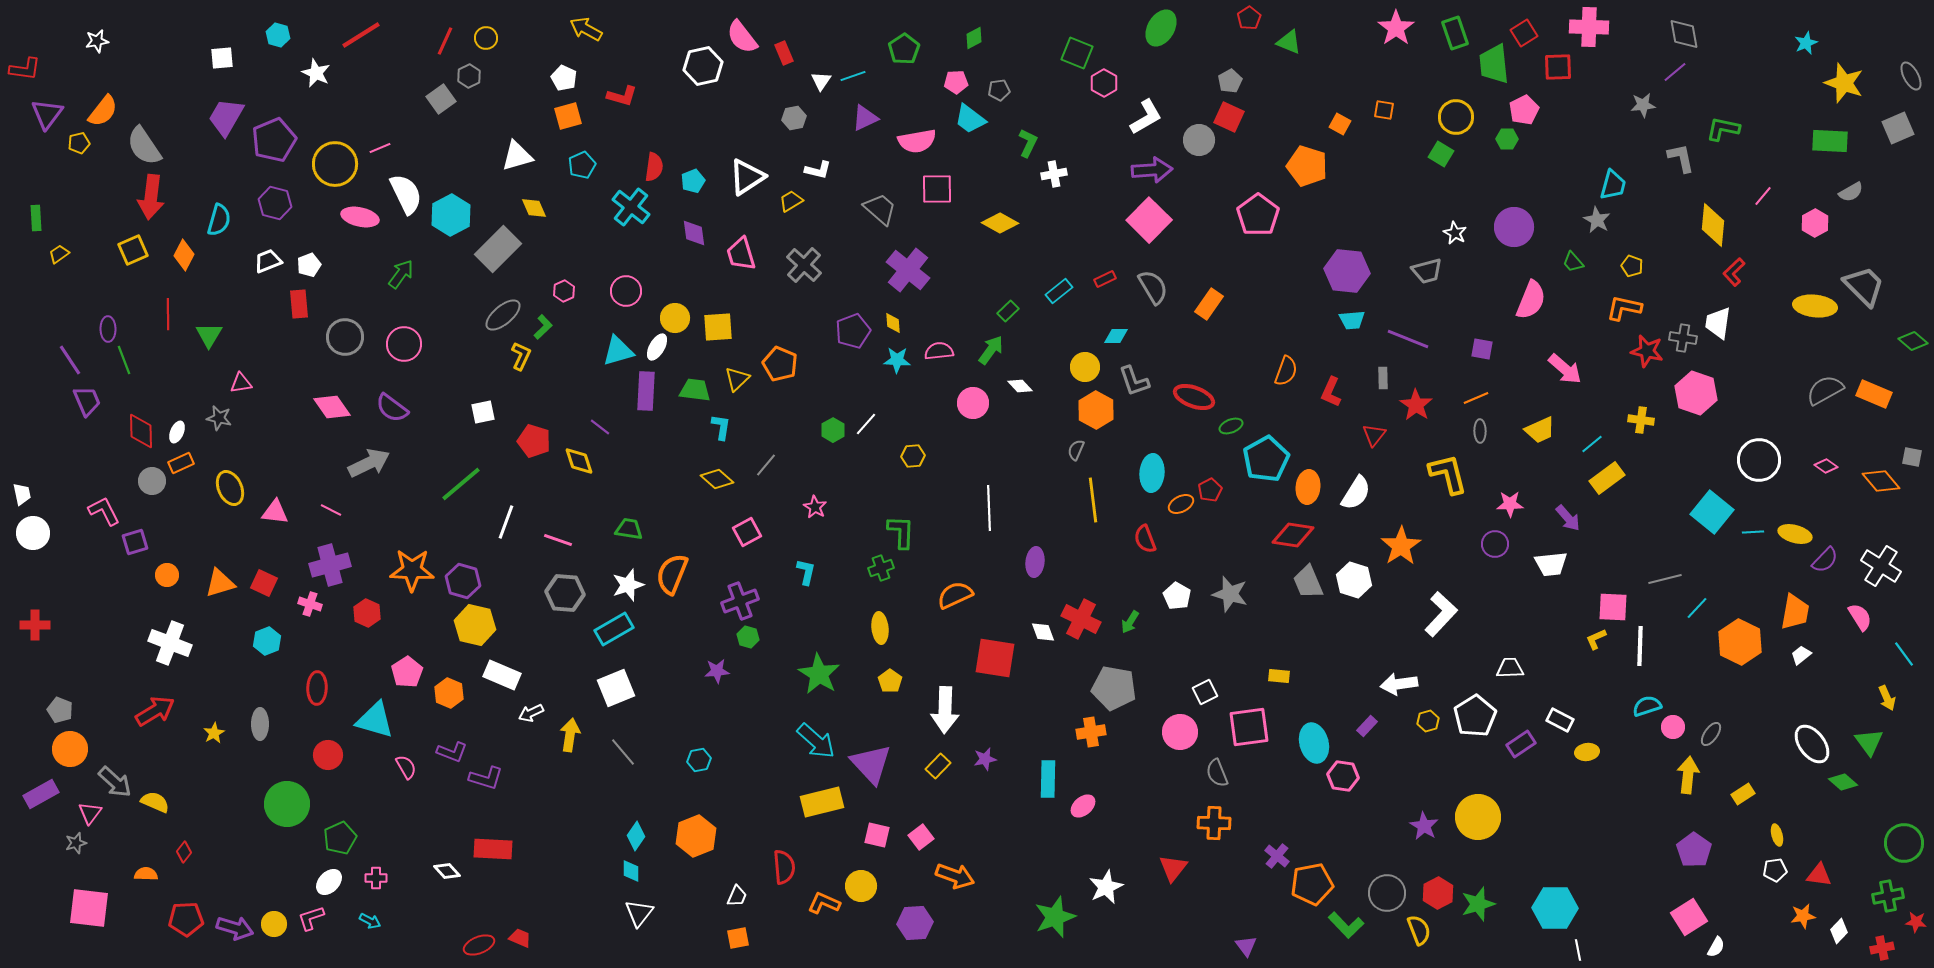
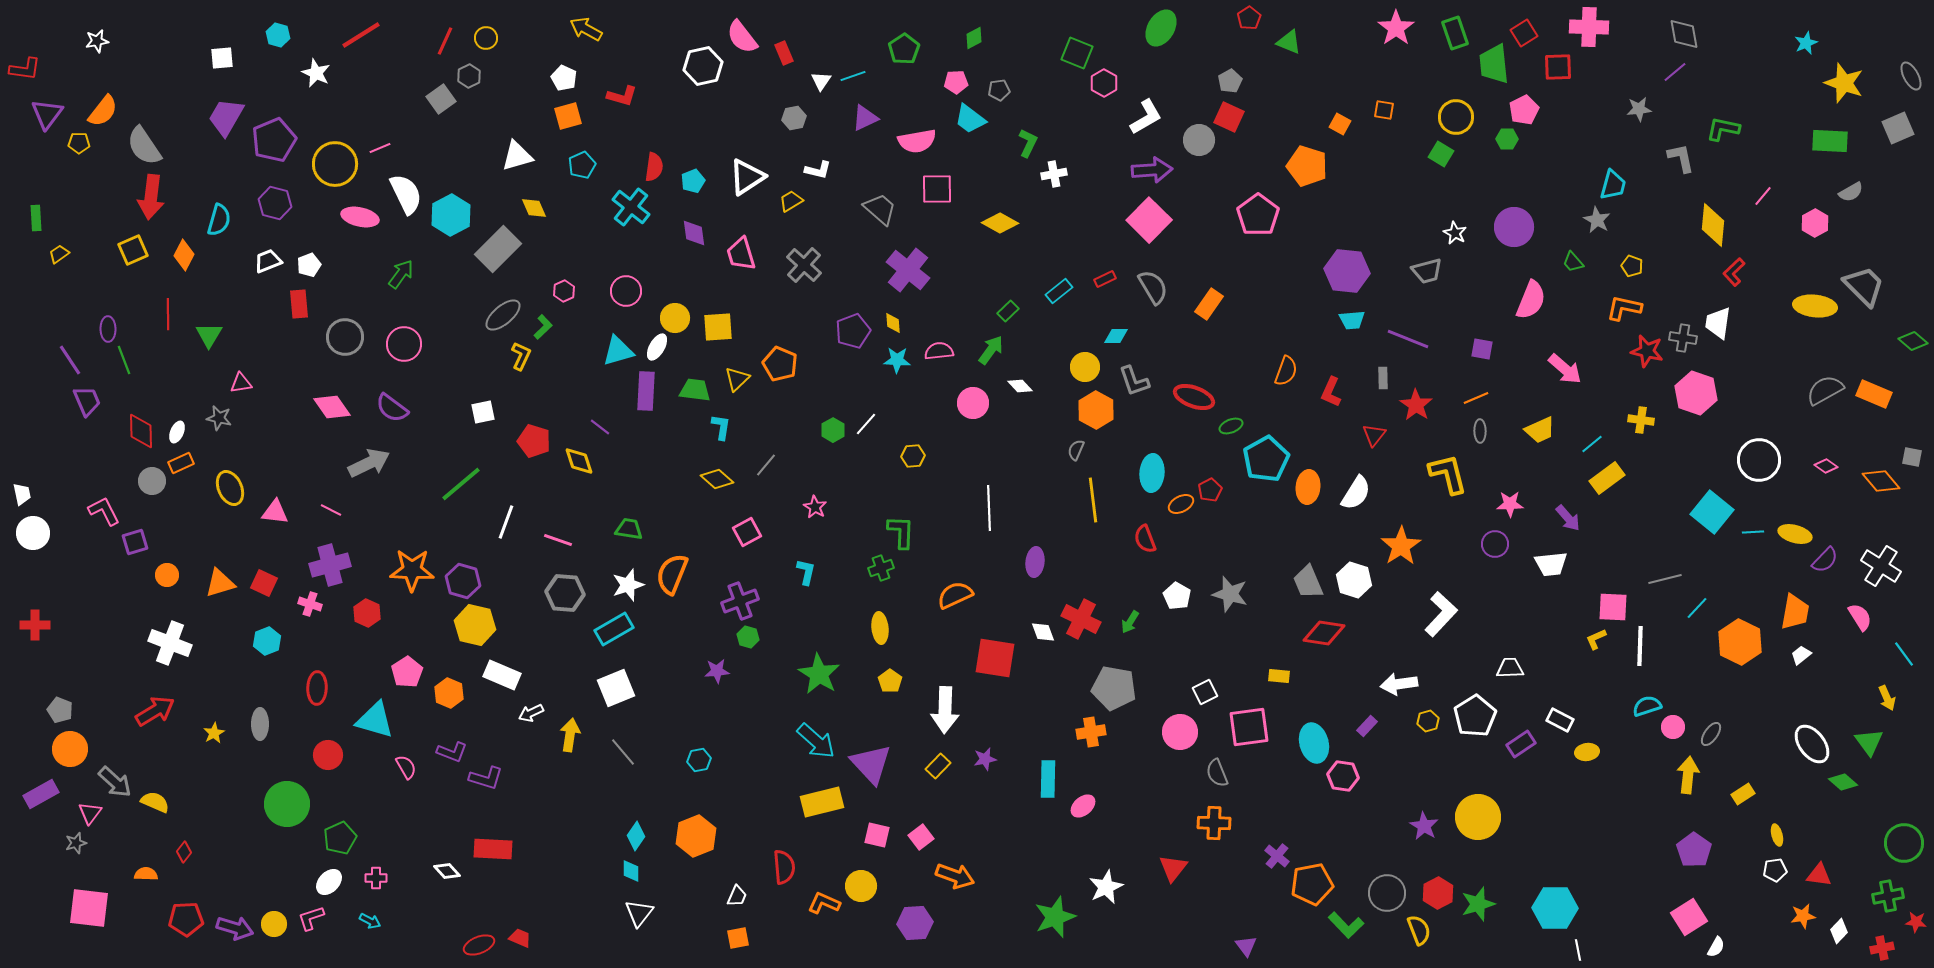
gray star at (1643, 105): moved 4 px left, 4 px down
yellow pentagon at (79, 143): rotated 15 degrees clockwise
red diamond at (1293, 535): moved 31 px right, 98 px down
